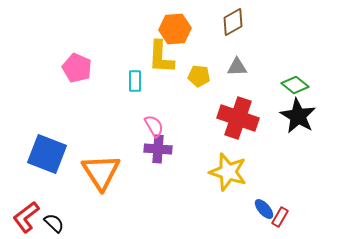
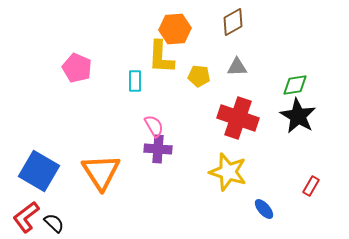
green diamond: rotated 48 degrees counterclockwise
blue square: moved 8 px left, 17 px down; rotated 9 degrees clockwise
red rectangle: moved 31 px right, 31 px up
